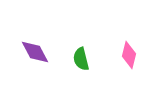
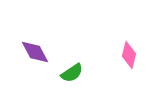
green semicircle: moved 9 px left, 14 px down; rotated 110 degrees counterclockwise
